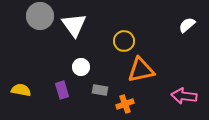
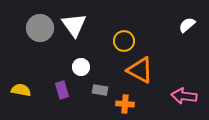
gray circle: moved 12 px down
orange triangle: moved 1 px left; rotated 40 degrees clockwise
orange cross: rotated 24 degrees clockwise
